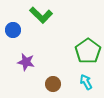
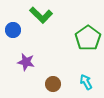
green pentagon: moved 13 px up
